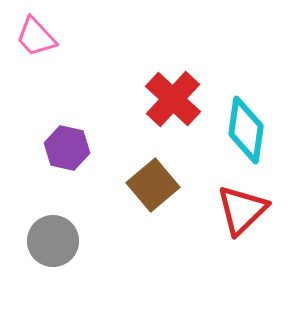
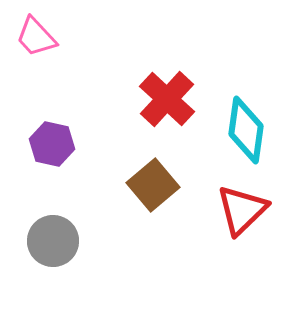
red cross: moved 6 px left
purple hexagon: moved 15 px left, 4 px up
